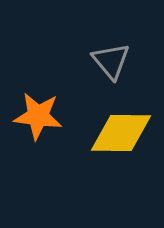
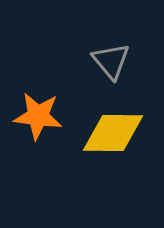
yellow diamond: moved 8 px left
